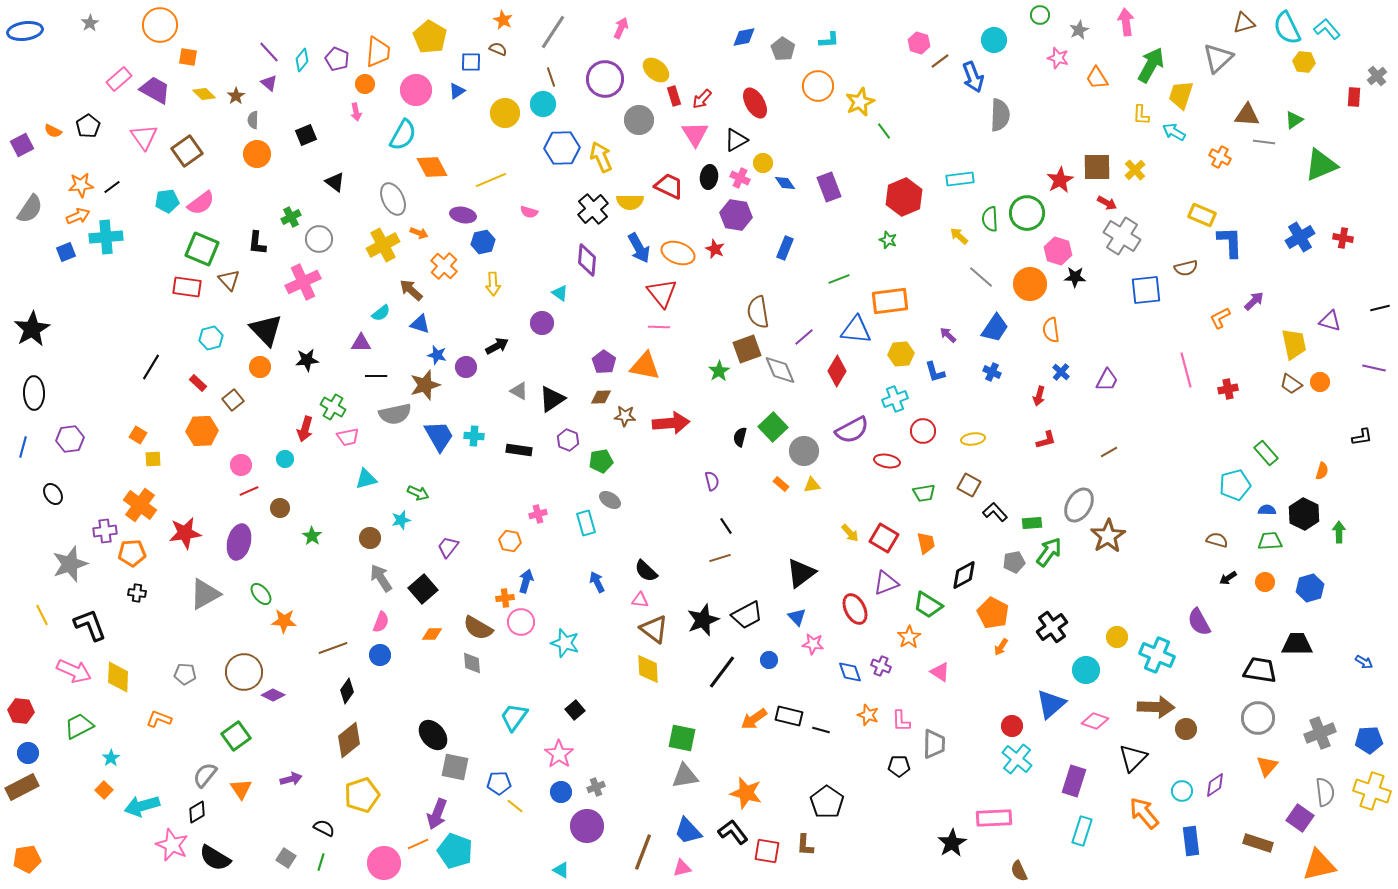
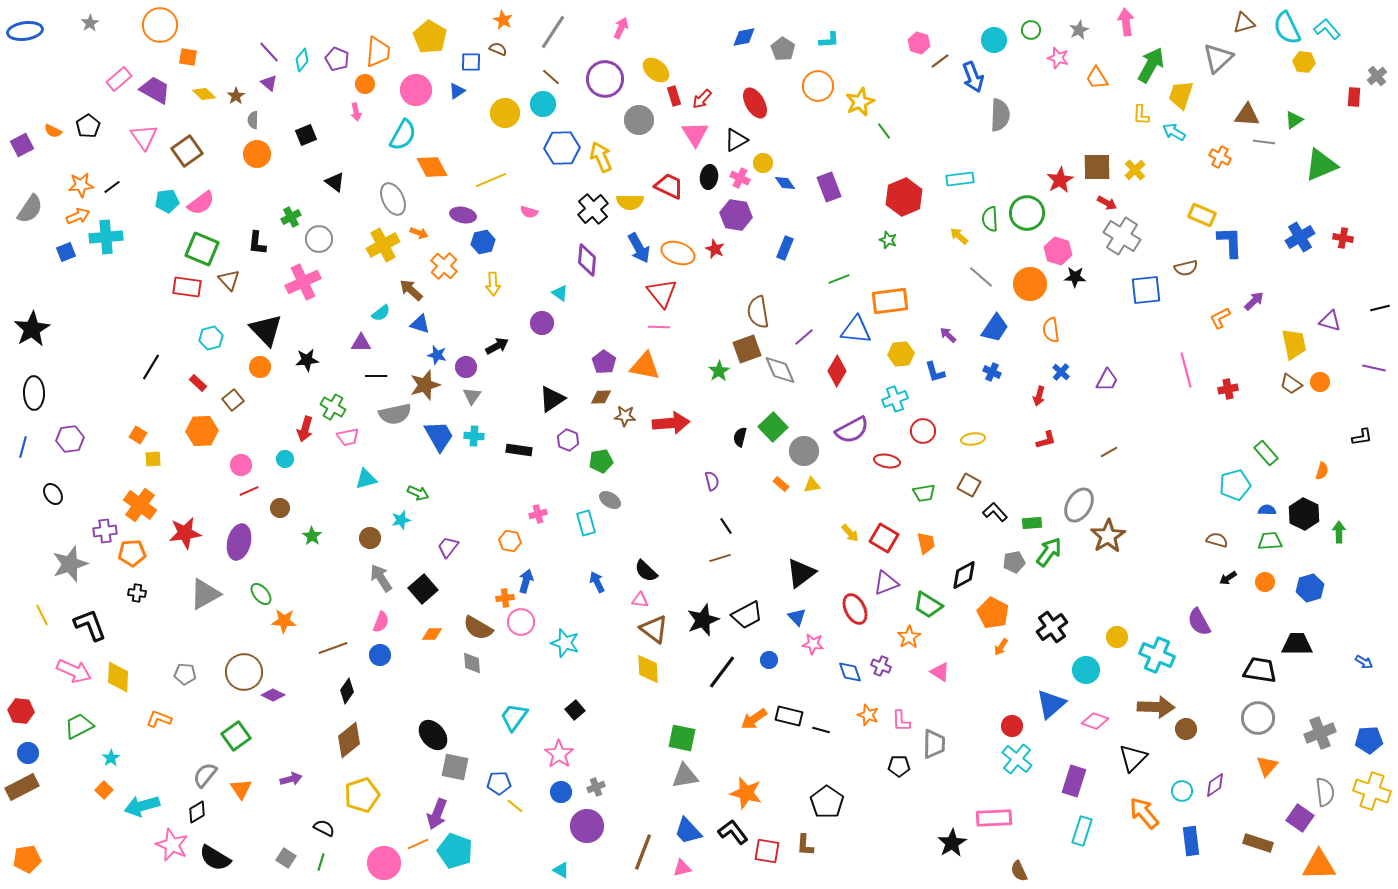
green circle at (1040, 15): moved 9 px left, 15 px down
brown line at (551, 77): rotated 30 degrees counterclockwise
gray triangle at (519, 391): moved 47 px left, 5 px down; rotated 36 degrees clockwise
orange triangle at (1319, 865): rotated 12 degrees clockwise
